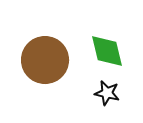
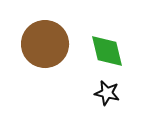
brown circle: moved 16 px up
